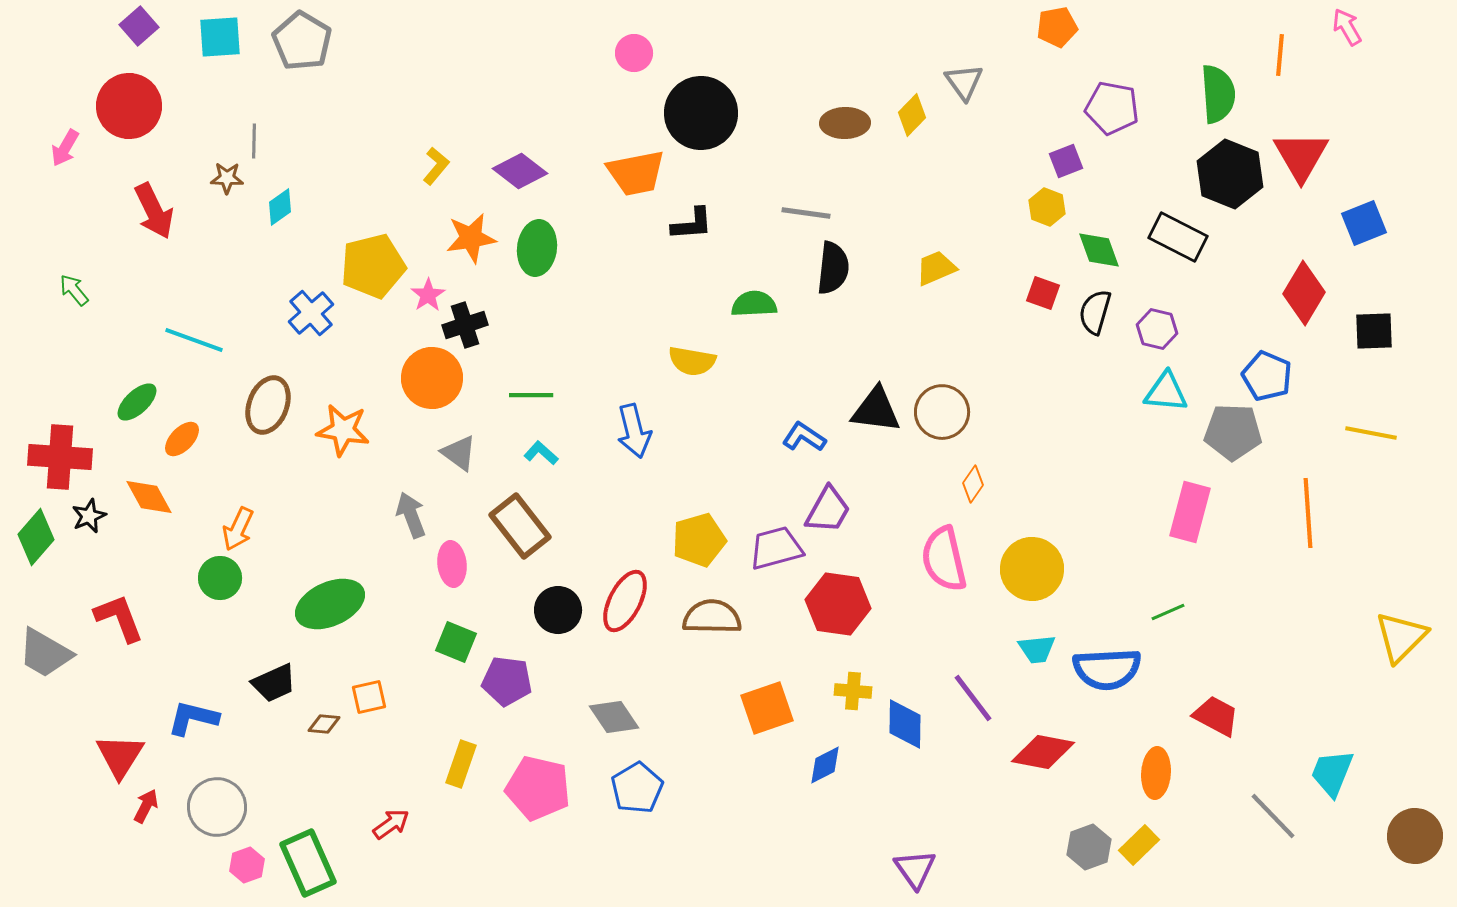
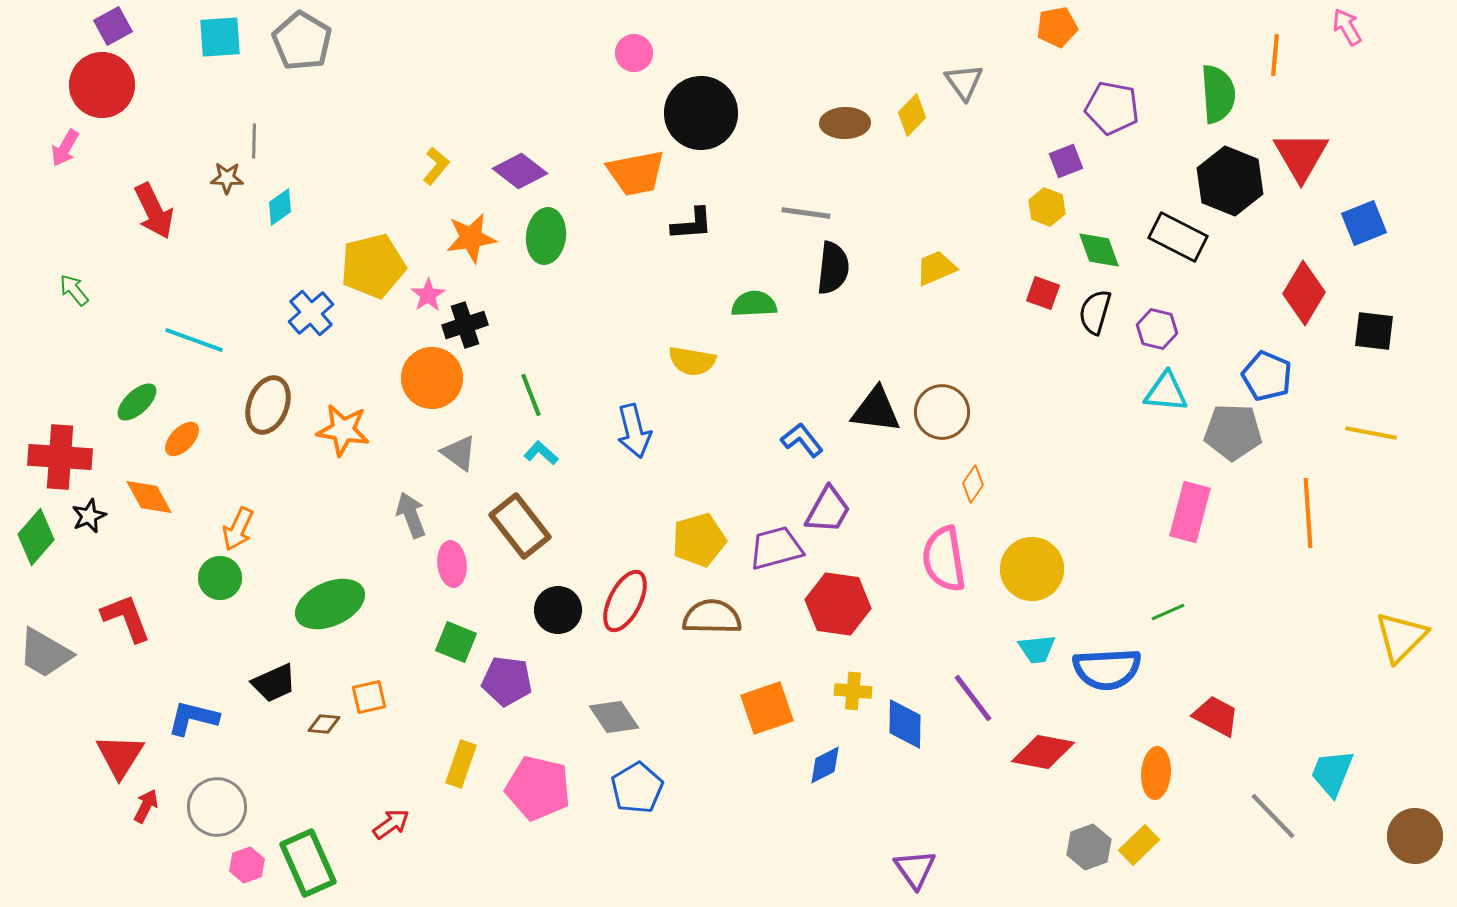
purple square at (139, 26): moved 26 px left; rotated 12 degrees clockwise
orange line at (1280, 55): moved 5 px left
red circle at (129, 106): moved 27 px left, 21 px up
black hexagon at (1230, 174): moved 7 px down
green ellipse at (537, 248): moved 9 px right, 12 px up
black square at (1374, 331): rotated 9 degrees clockwise
green line at (531, 395): rotated 69 degrees clockwise
blue L-shape at (804, 437): moved 2 px left, 3 px down; rotated 18 degrees clockwise
pink semicircle at (944, 559): rotated 4 degrees clockwise
red L-shape at (119, 618): moved 7 px right
